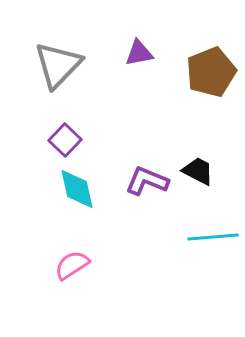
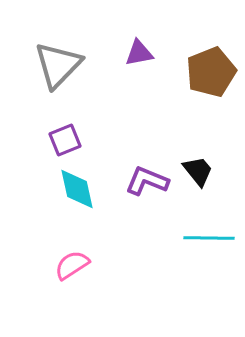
purple square: rotated 24 degrees clockwise
black trapezoid: rotated 24 degrees clockwise
cyan line: moved 4 px left, 1 px down; rotated 6 degrees clockwise
